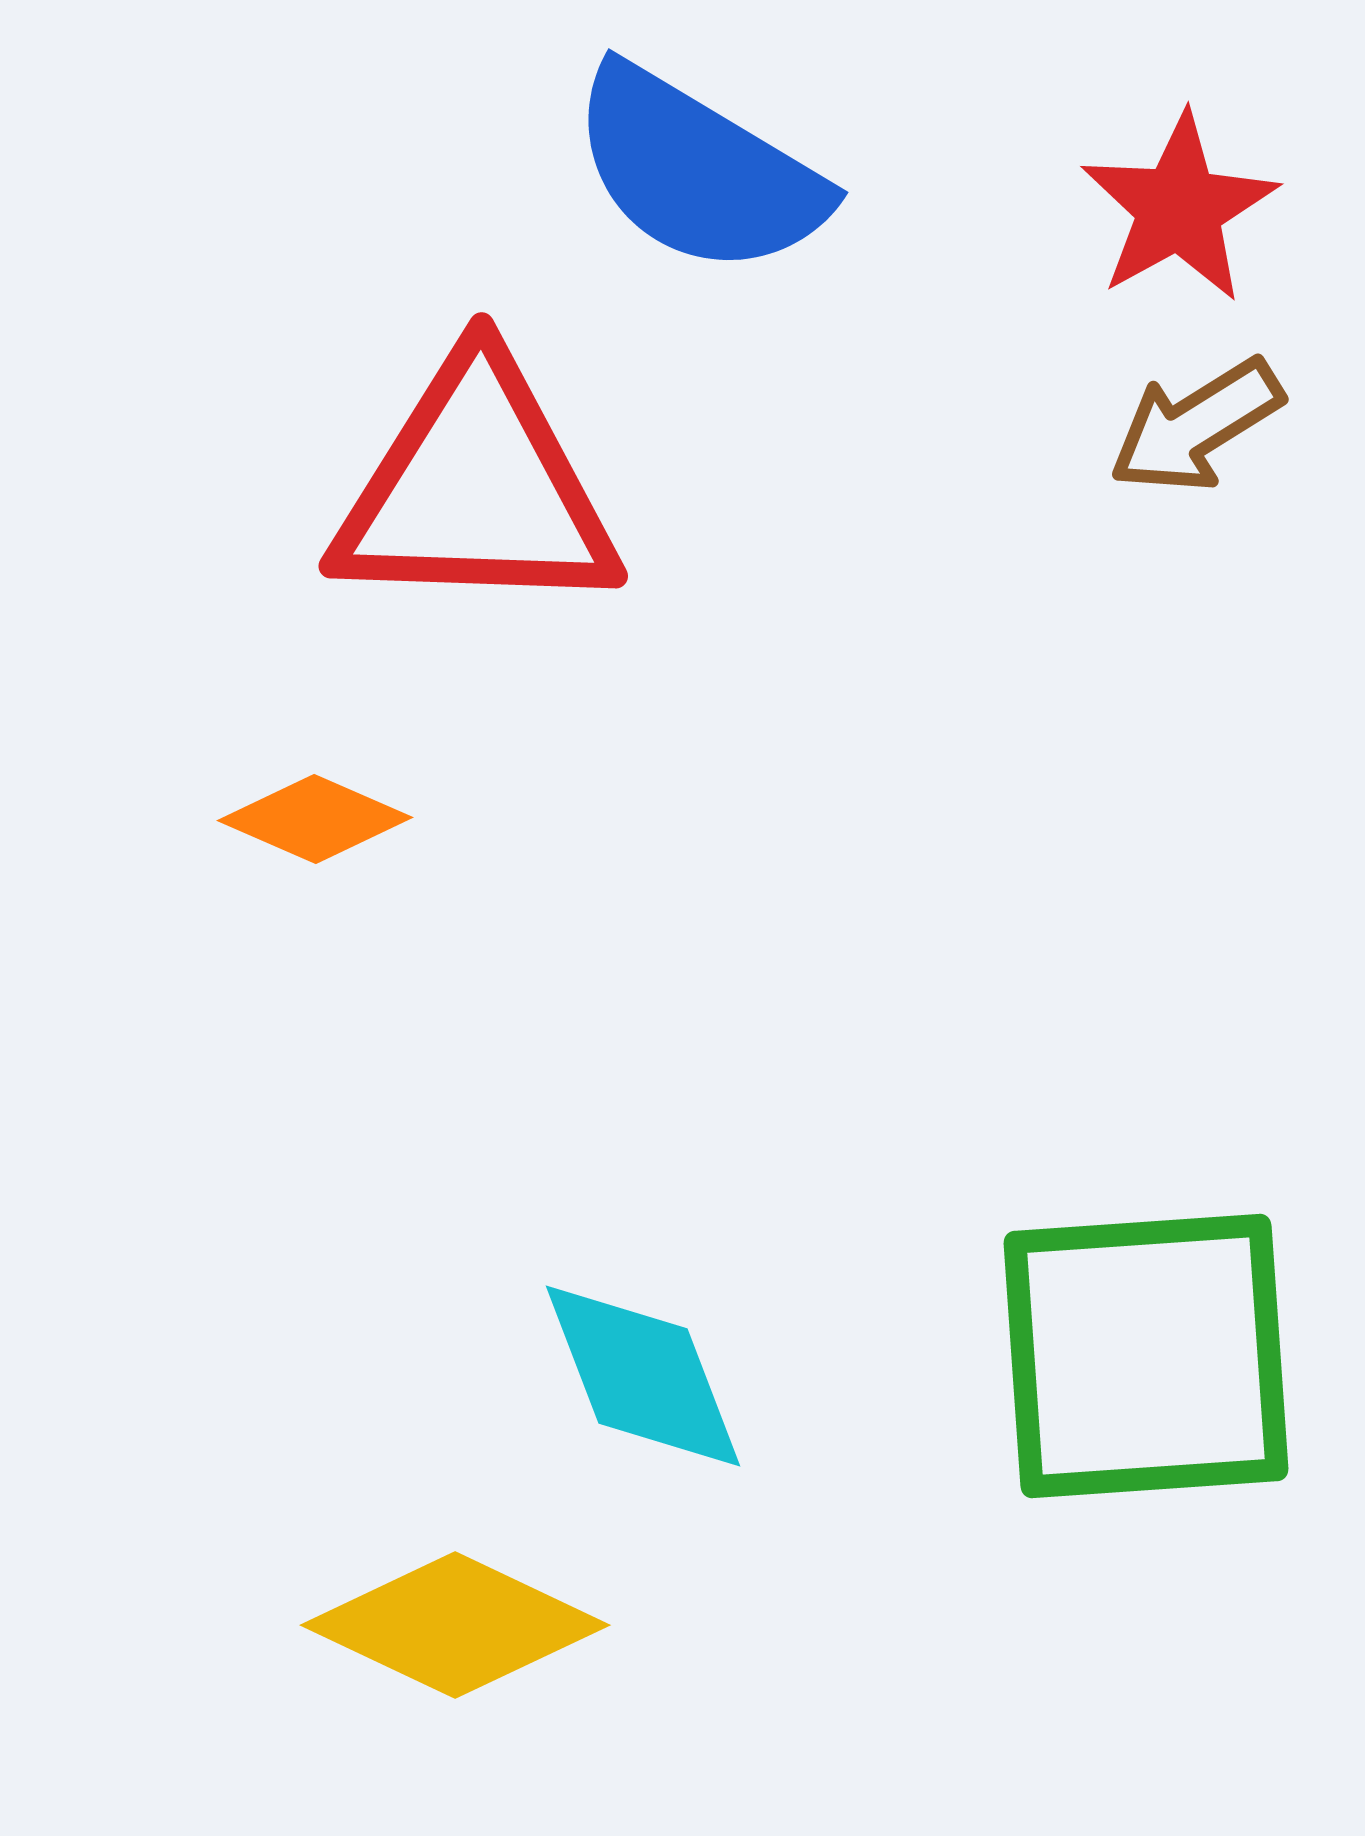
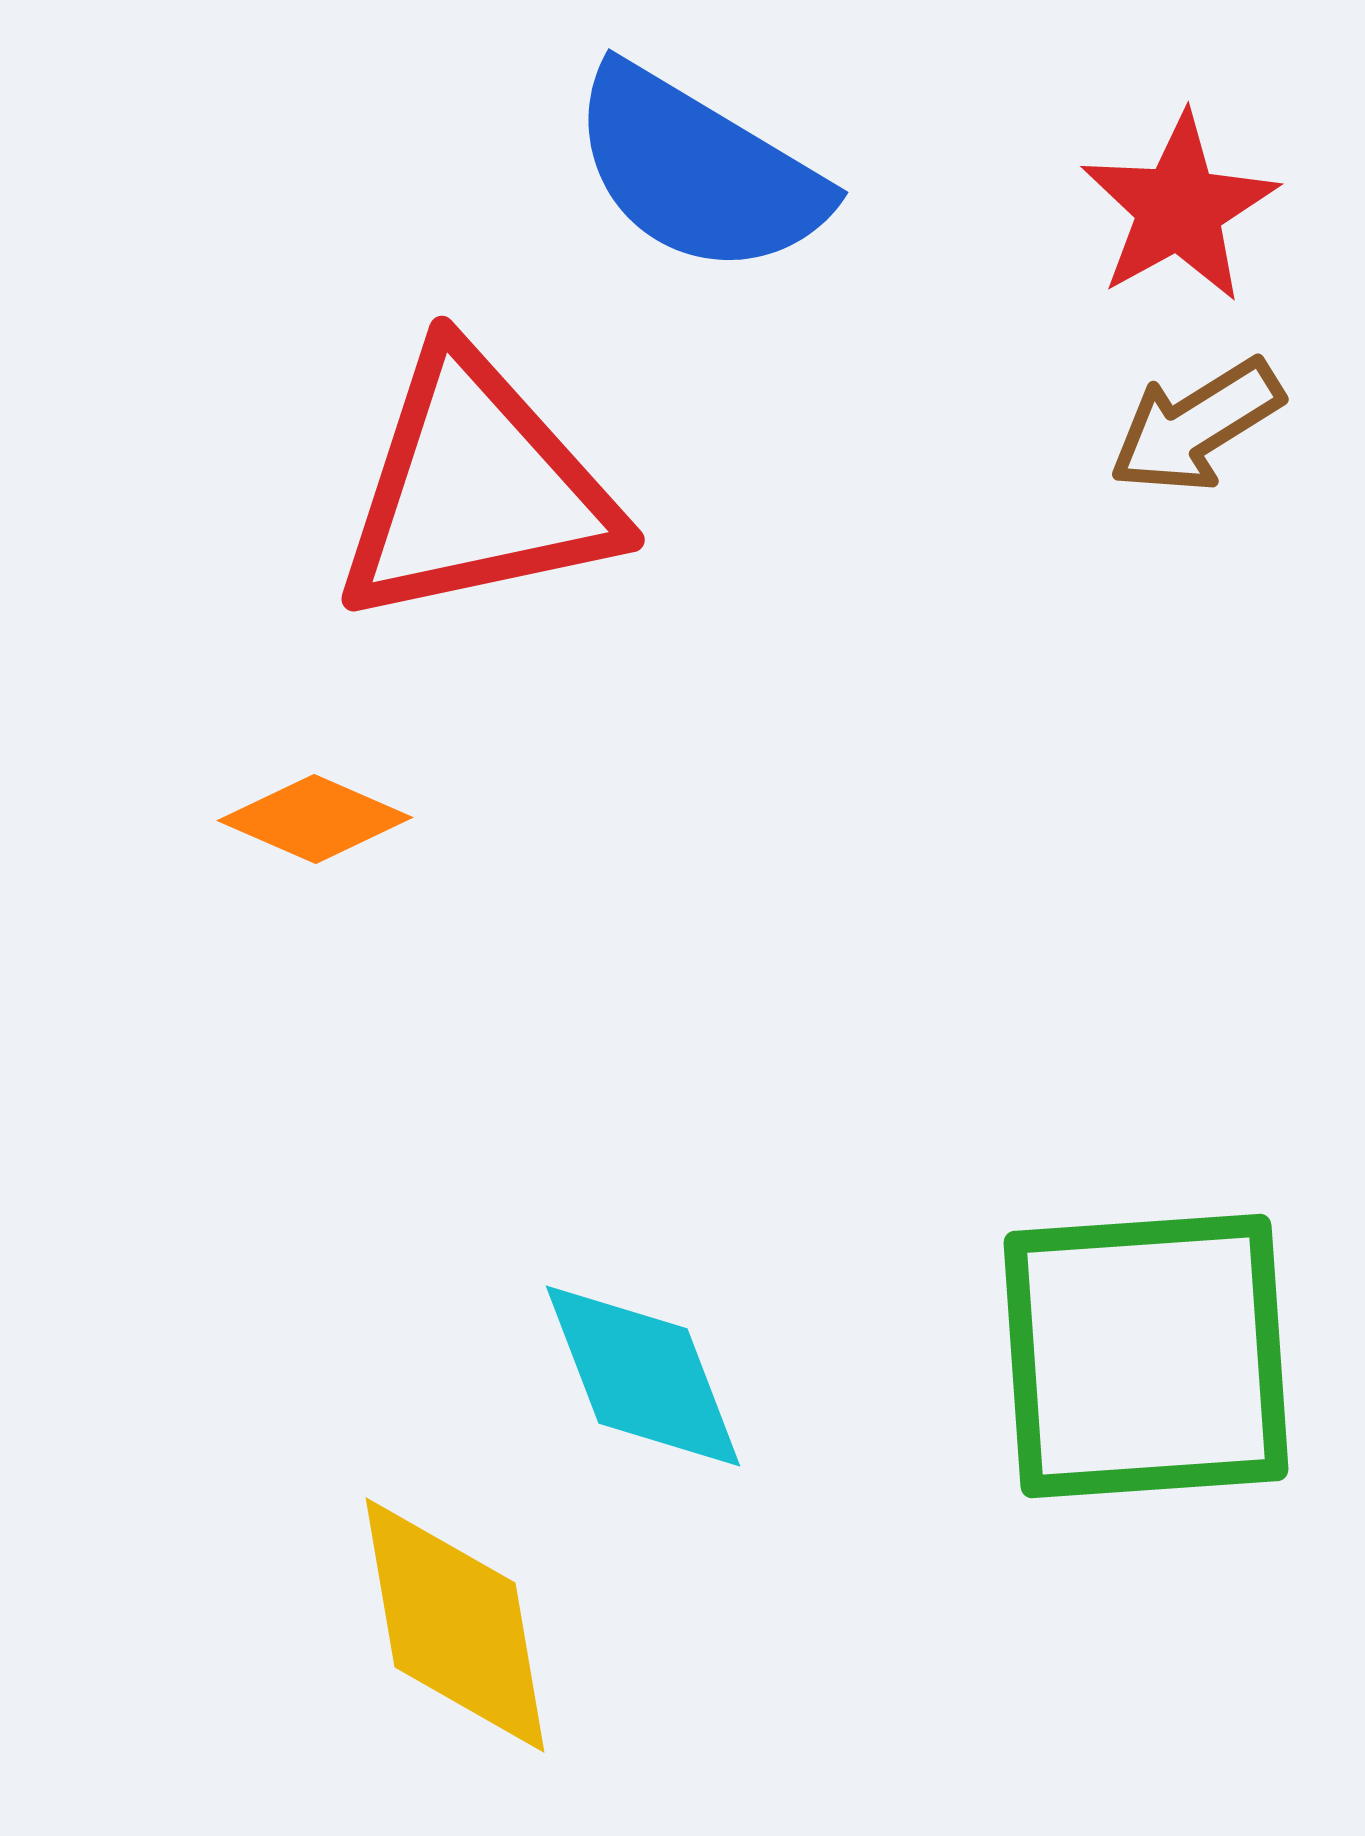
red triangle: rotated 14 degrees counterclockwise
yellow diamond: rotated 55 degrees clockwise
